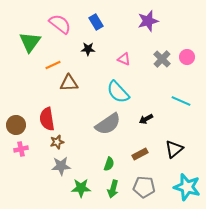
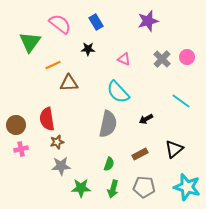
cyan line: rotated 12 degrees clockwise
gray semicircle: rotated 44 degrees counterclockwise
